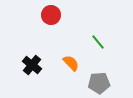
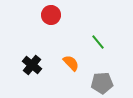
gray pentagon: moved 3 px right
